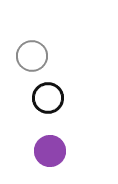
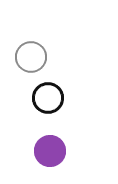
gray circle: moved 1 px left, 1 px down
